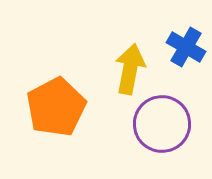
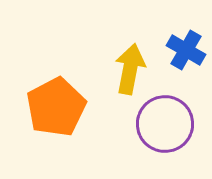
blue cross: moved 3 px down
purple circle: moved 3 px right
